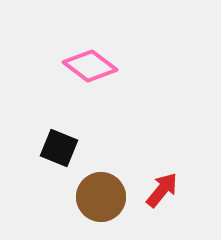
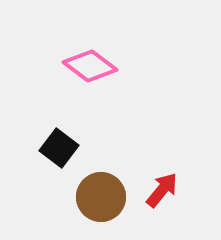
black square: rotated 15 degrees clockwise
